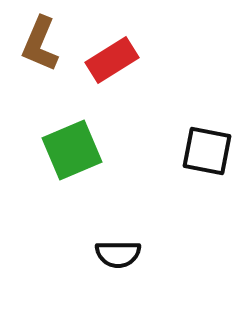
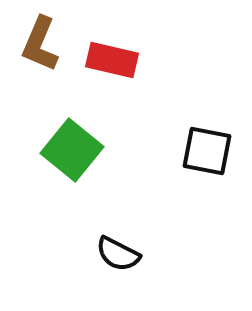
red rectangle: rotated 45 degrees clockwise
green square: rotated 28 degrees counterclockwise
black semicircle: rotated 27 degrees clockwise
